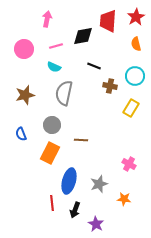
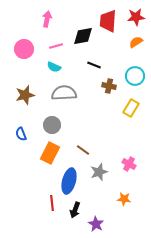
red star: rotated 24 degrees clockwise
orange semicircle: moved 2 px up; rotated 72 degrees clockwise
black line: moved 1 px up
brown cross: moved 1 px left
gray semicircle: rotated 75 degrees clockwise
brown line: moved 2 px right, 10 px down; rotated 32 degrees clockwise
gray star: moved 12 px up
